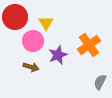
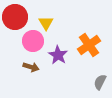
purple star: rotated 18 degrees counterclockwise
